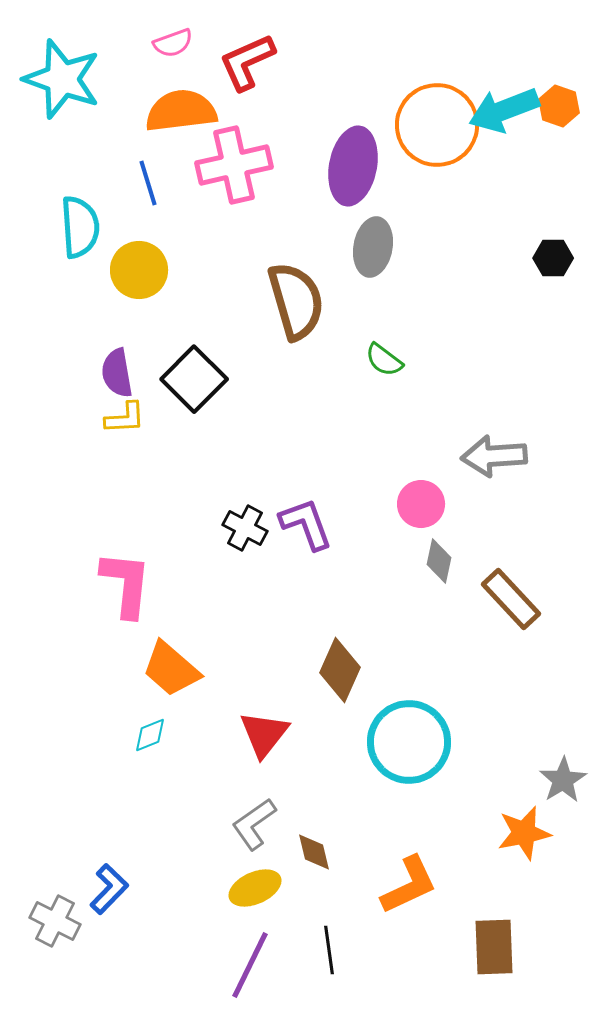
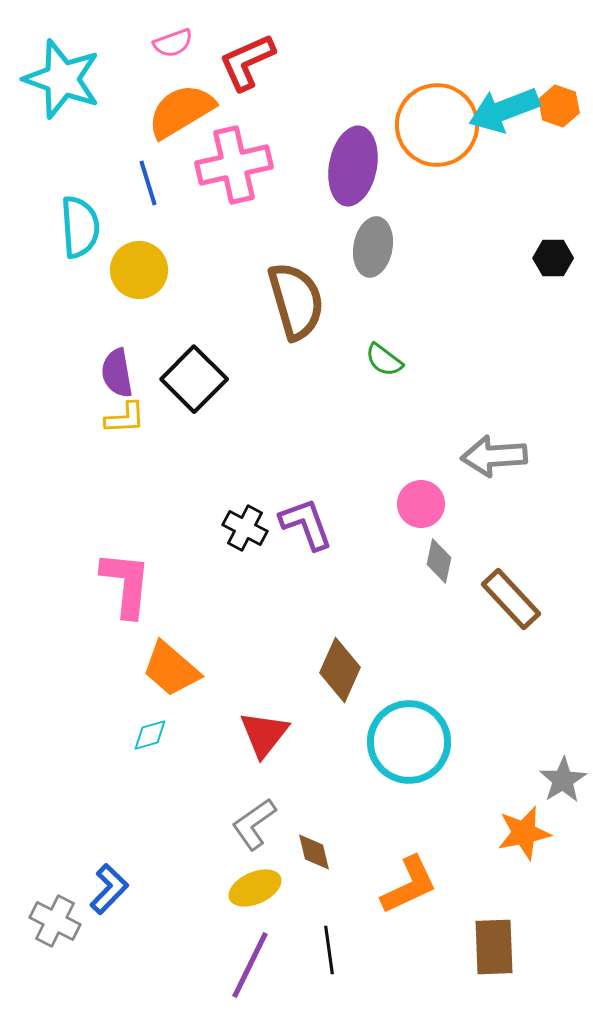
orange semicircle at (181, 111): rotated 24 degrees counterclockwise
cyan diamond at (150, 735): rotated 6 degrees clockwise
